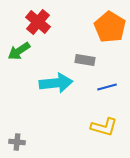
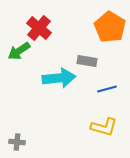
red cross: moved 1 px right, 6 px down
gray rectangle: moved 2 px right, 1 px down
cyan arrow: moved 3 px right, 5 px up
blue line: moved 2 px down
